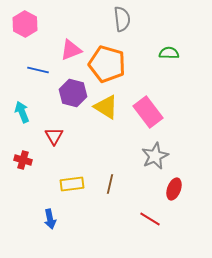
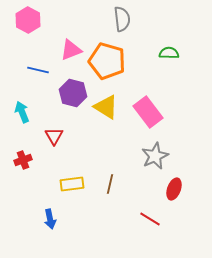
pink hexagon: moved 3 px right, 4 px up
orange pentagon: moved 3 px up
red cross: rotated 36 degrees counterclockwise
